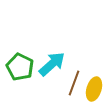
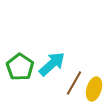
green pentagon: rotated 8 degrees clockwise
brown line: rotated 10 degrees clockwise
